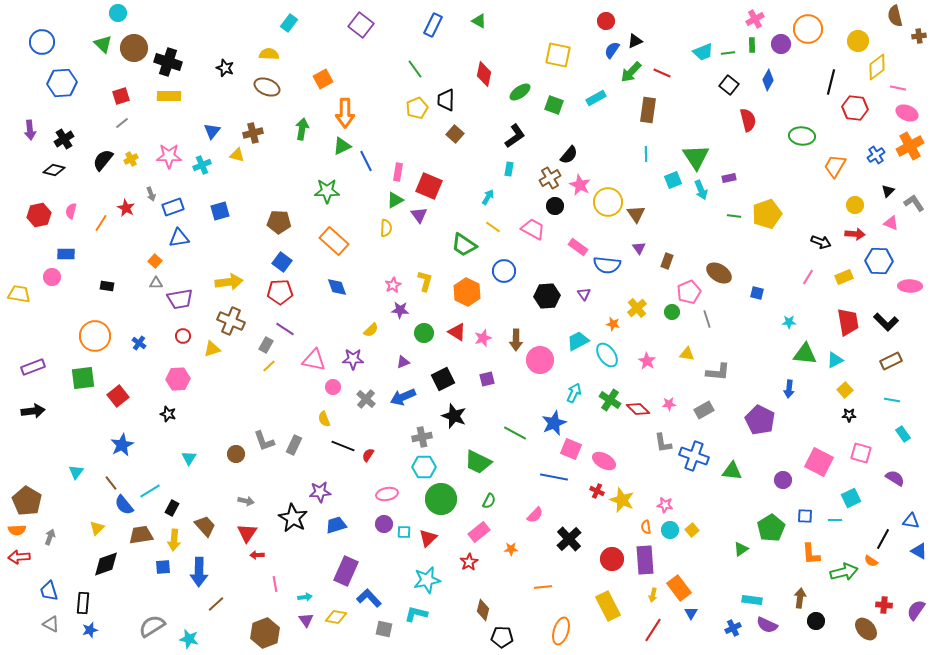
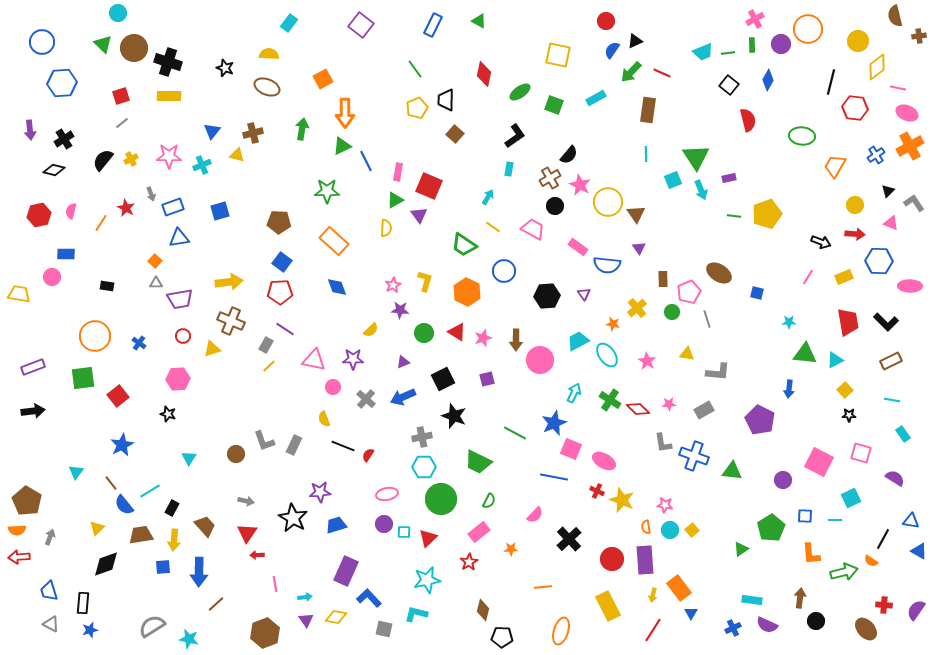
brown rectangle at (667, 261): moved 4 px left, 18 px down; rotated 21 degrees counterclockwise
